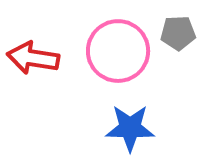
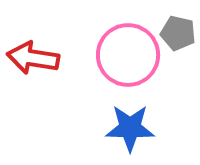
gray pentagon: rotated 16 degrees clockwise
pink circle: moved 10 px right, 4 px down
